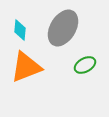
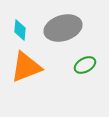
gray ellipse: rotated 42 degrees clockwise
